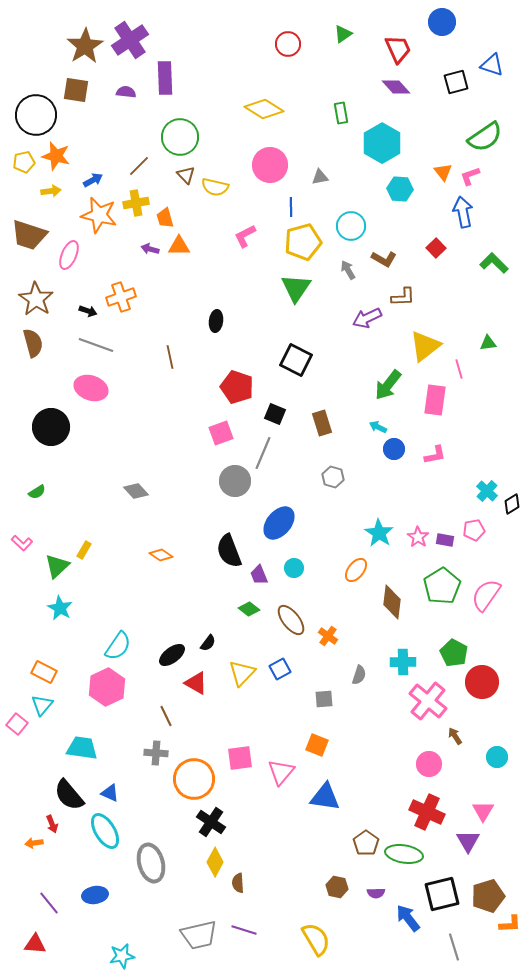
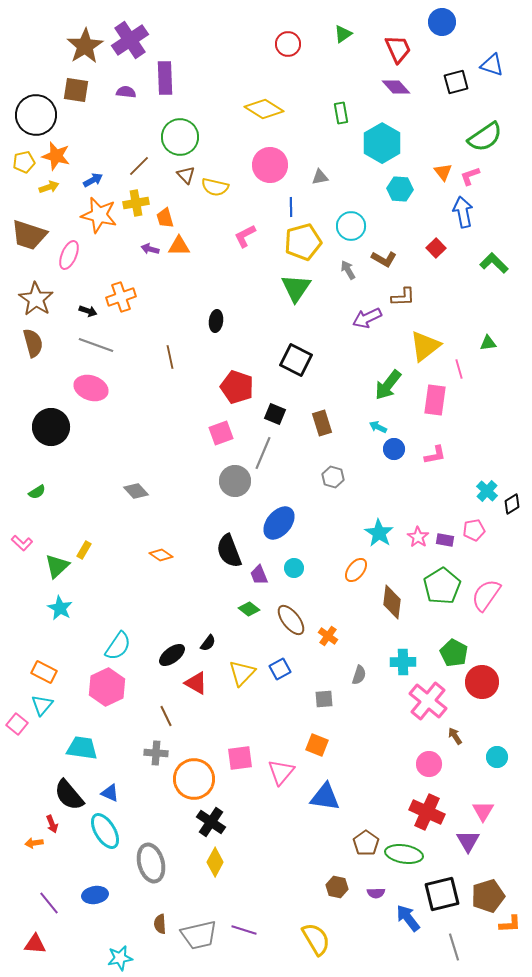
yellow arrow at (51, 191): moved 2 px left, 4 px up; rotated 12 degrees counterclockwise
brown semicircle at (238, 883): moved 78 px left, 41 px down
cyan star at (122, 956): moved 2 px left, 2 px down
